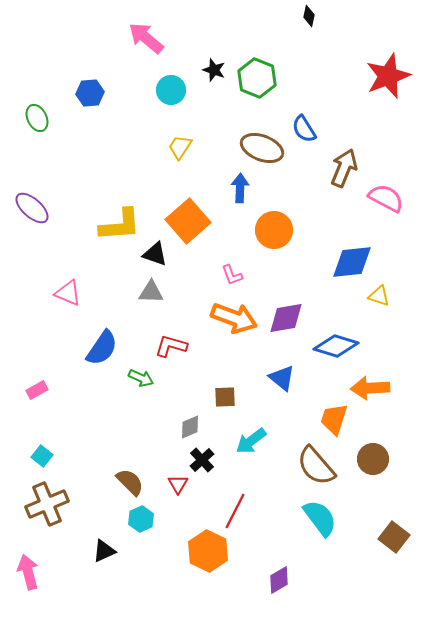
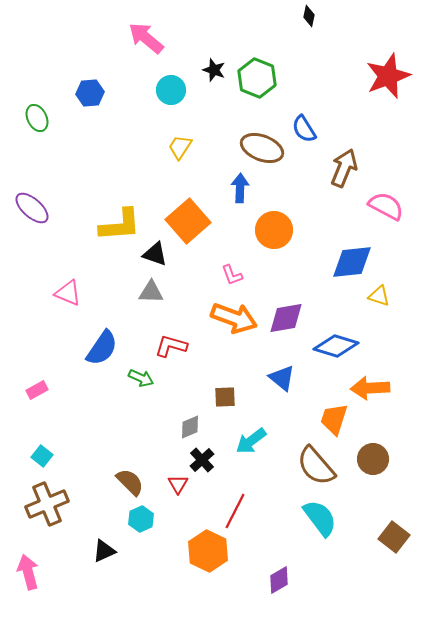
pink semicircle at (386, 198): moved 8 px down
